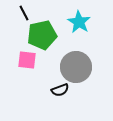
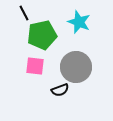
cyan star: rotated 10 degrees counterclockwise
pink square: moved 8 px right, 6 px down
